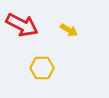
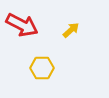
yellow arrow: moved 2 px right; rotated 72 degrees counterclockwise
